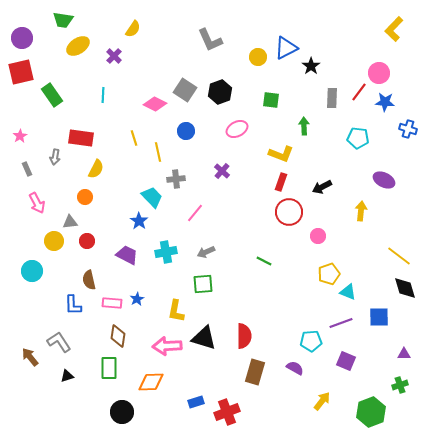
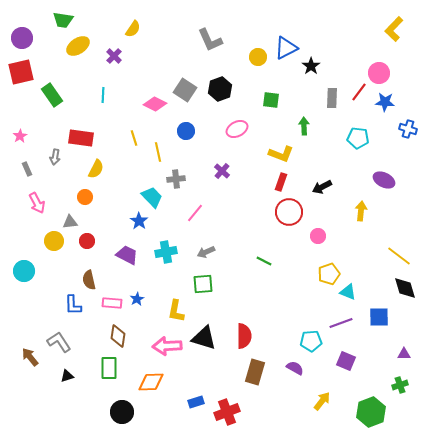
black hexagon at (220, 92): moved 3 px up
cyan circle at (32, 271): moved 8 px left
